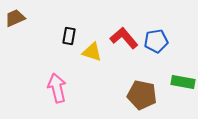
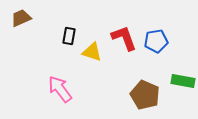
brown trapezoid: moved 6 px right
red L-shape: rotated 20 degrees clockwise
green rectangle: moved 1 px up
pink arrow: moved 3 px right, 1 px down; rotated 24 degrees counterclockwise
brown pentagon: moved 3 px right; rotated 12 degrees clockwise
